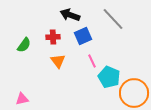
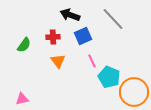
orange circle: moved 1 px up
